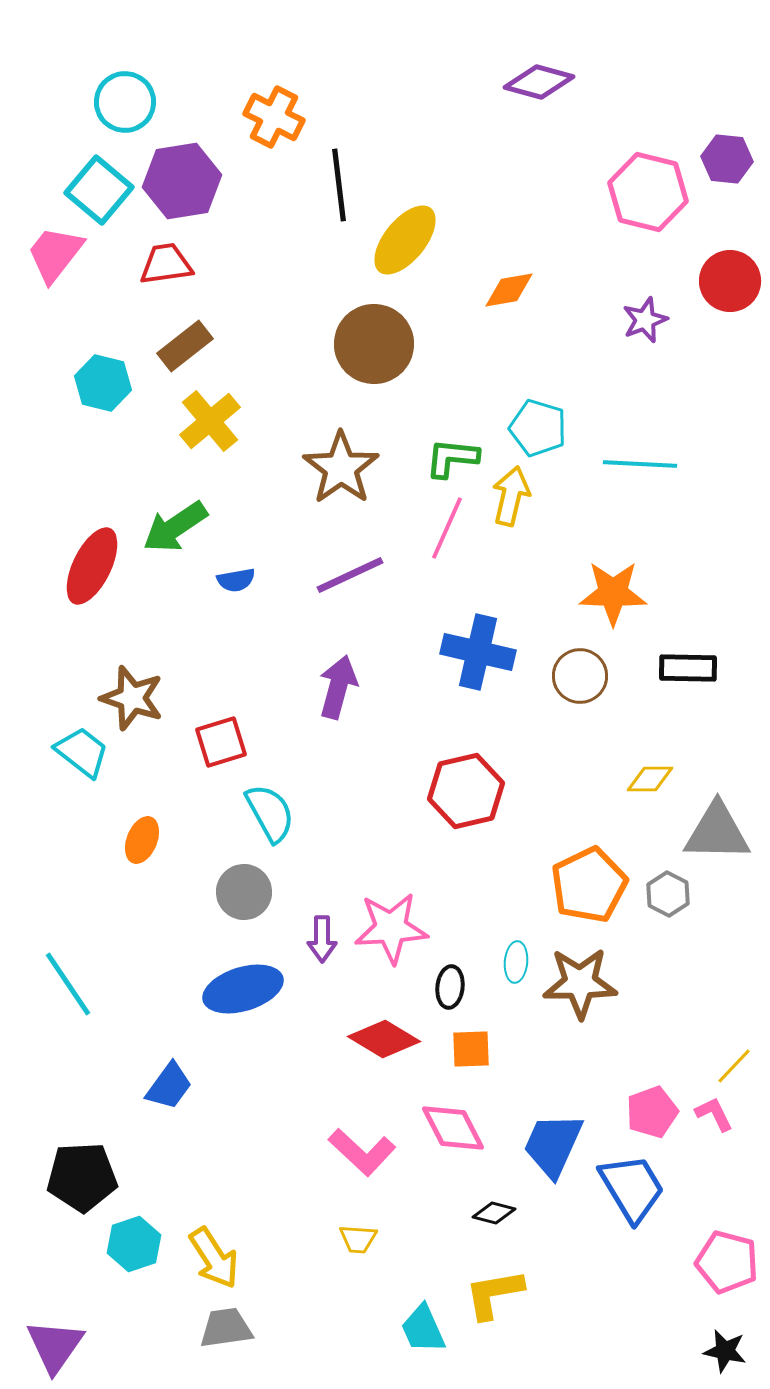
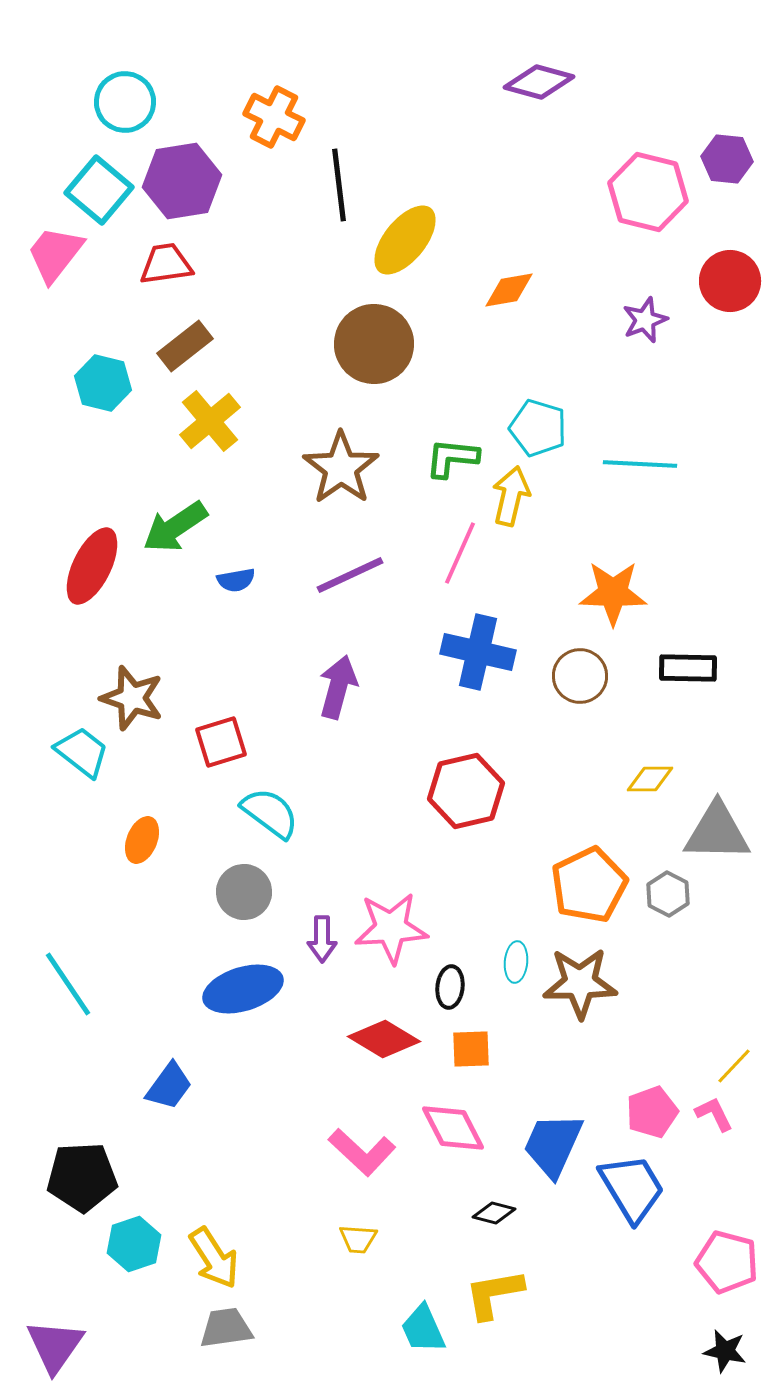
pink line at (447, 528): moved 13 px right, 25 px down
cyan semicircle at (270, 813): rotated 24 degrees counterclockwise
